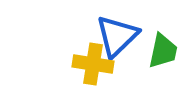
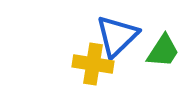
green trapezoid: rotated 21 degrees clockwise
